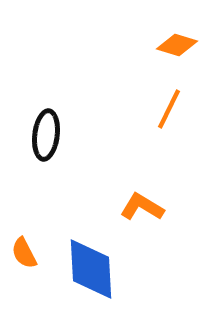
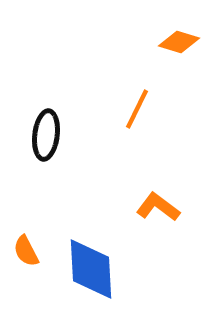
orange diamond: moved 2 px right, 3 px up
orange line: moved 32 px left
orange L-shape: moved 16 px right; rotated 6 degrees clockwise
orange semicircle: moved 2 px right, 2 px up
